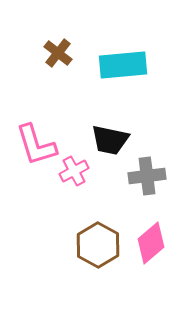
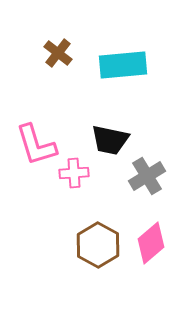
pink cross: moved 2 px down; rotated 24 degrees clockwise
gray cross: rotated 24 degrees counterclockwise
